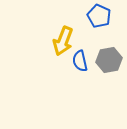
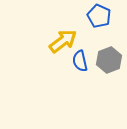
yellow arrow: rotated 148 degrees counterclockwise
gray hexagon: rotated 10 degrees counterclockwise
